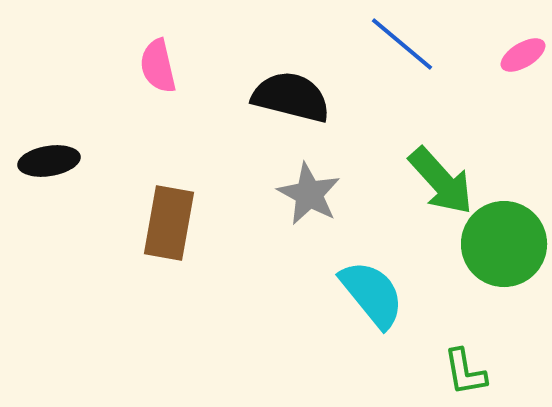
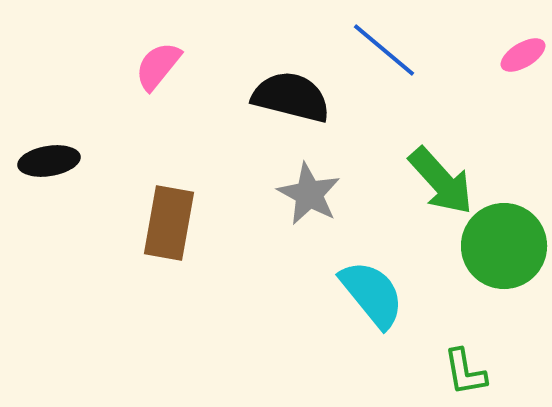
blue line: moved 18 px left, 6 px down
pink semicircle: rotated 52 degrees clockwise
green circle: moved 2 px down
